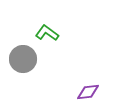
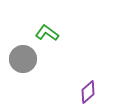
purple diamond: rotated 35 degrees counterclockwise
